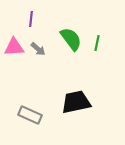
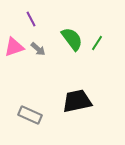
purple line: rotated 35 degrees counterclockwise
green semicircle: moved 1 px right
green line: rotated 21 degrees clockwise
pink triangle: rotated 15 degrees counterclockwise
black trapezoid: moved 1 px right, 1 px up
